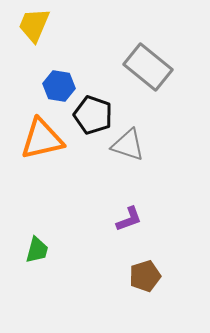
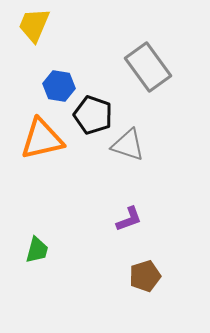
gray rectangle: rotated 15 degrees clockwise
